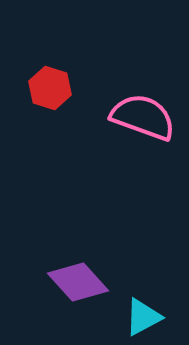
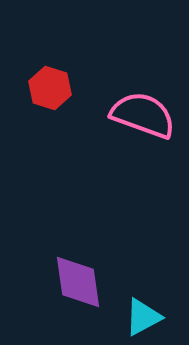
pink semicircle: moved 2 px up
purple diamond: rotated 34 degrees clockwise
